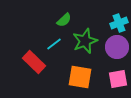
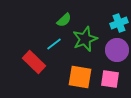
green star: moved 2 px up
purple circle: moved 3 px down
pink square: moved 8 px left; rotated 18 degrees clockwise
